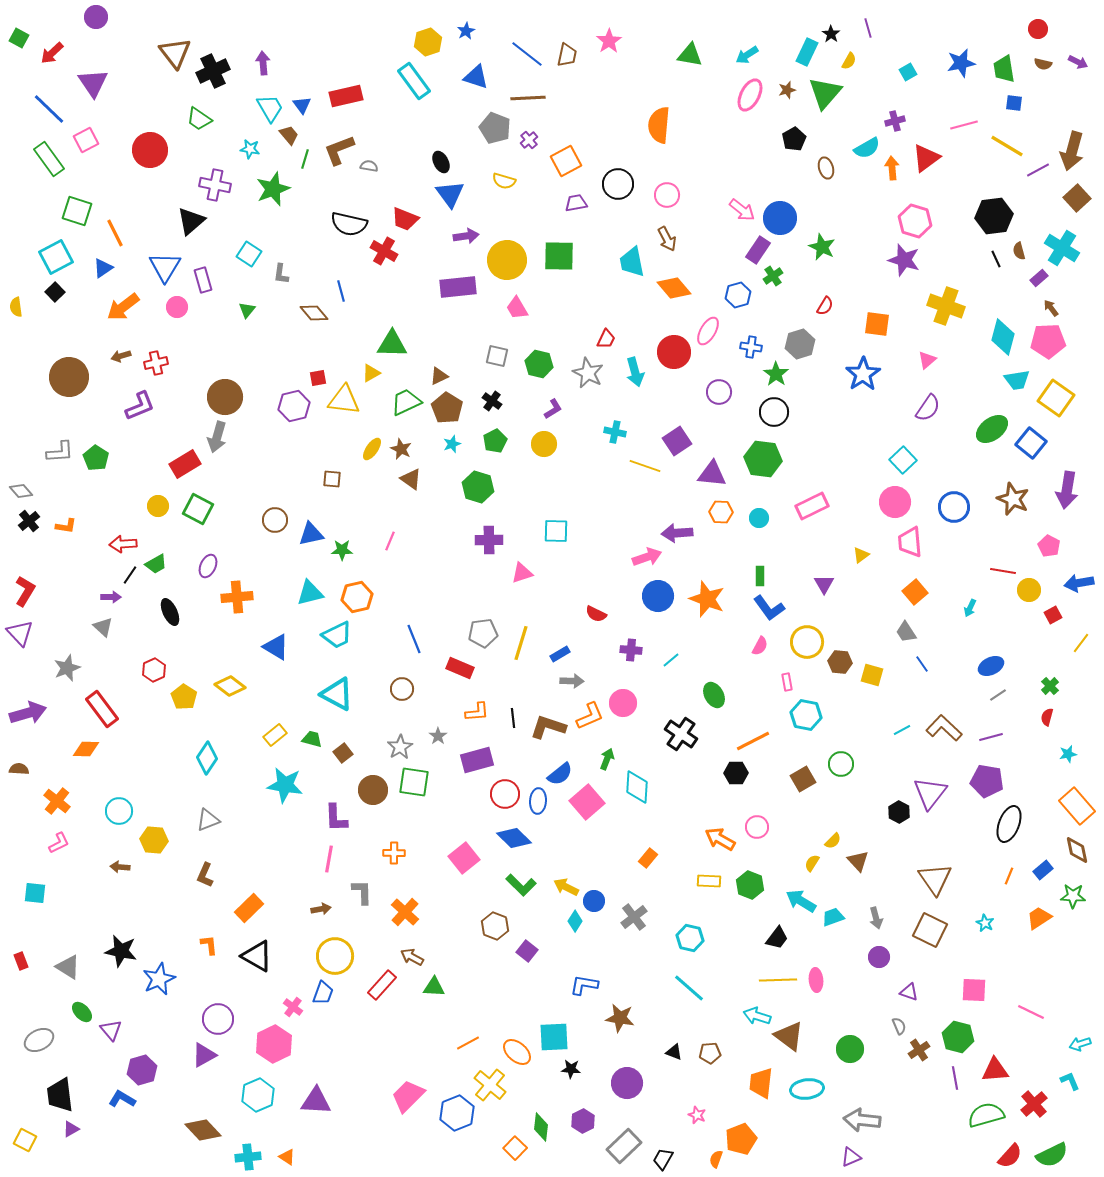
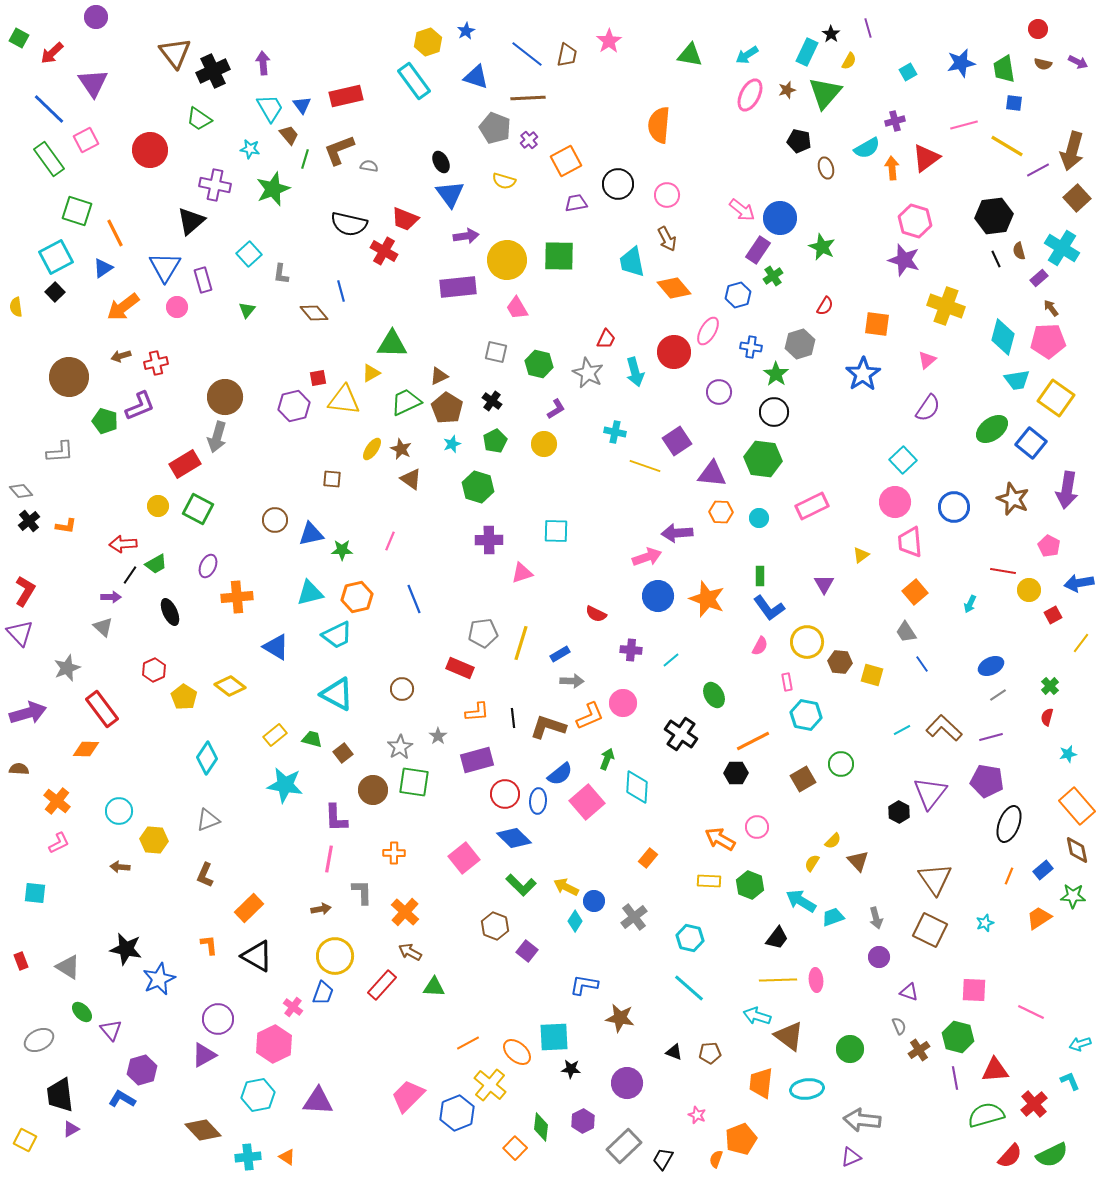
black pentagon at (794, 139): moved 5 px right, 2 px down; rotated 30 degrees counterclockwise
cyan square at (249, 254): rotated 15 degrees clockwise
gray square at (497, 356): moved 1 px left, 4 px up
purple L-shape at (553, 409): moved 3 px right
green pentagon at (96, 458): moved 9 px right, 37 px up; rotated 15 degrees counterclockwise
cyan arrow at (970, 608): moved 4 px up
blue line at (414, 639): moved 40 px up
cyan star at (985, 923): rotated 24 degrees clockwise
black star at (121, 951): moved 5 px right, 2 px up
brown arrow at (412, 957): moved 2 px left, 5 px up
cyan hexagon at (258, 1095): rotated 12 degrees clockwise
purple triangle at (316, 1101): moved 2 px right
